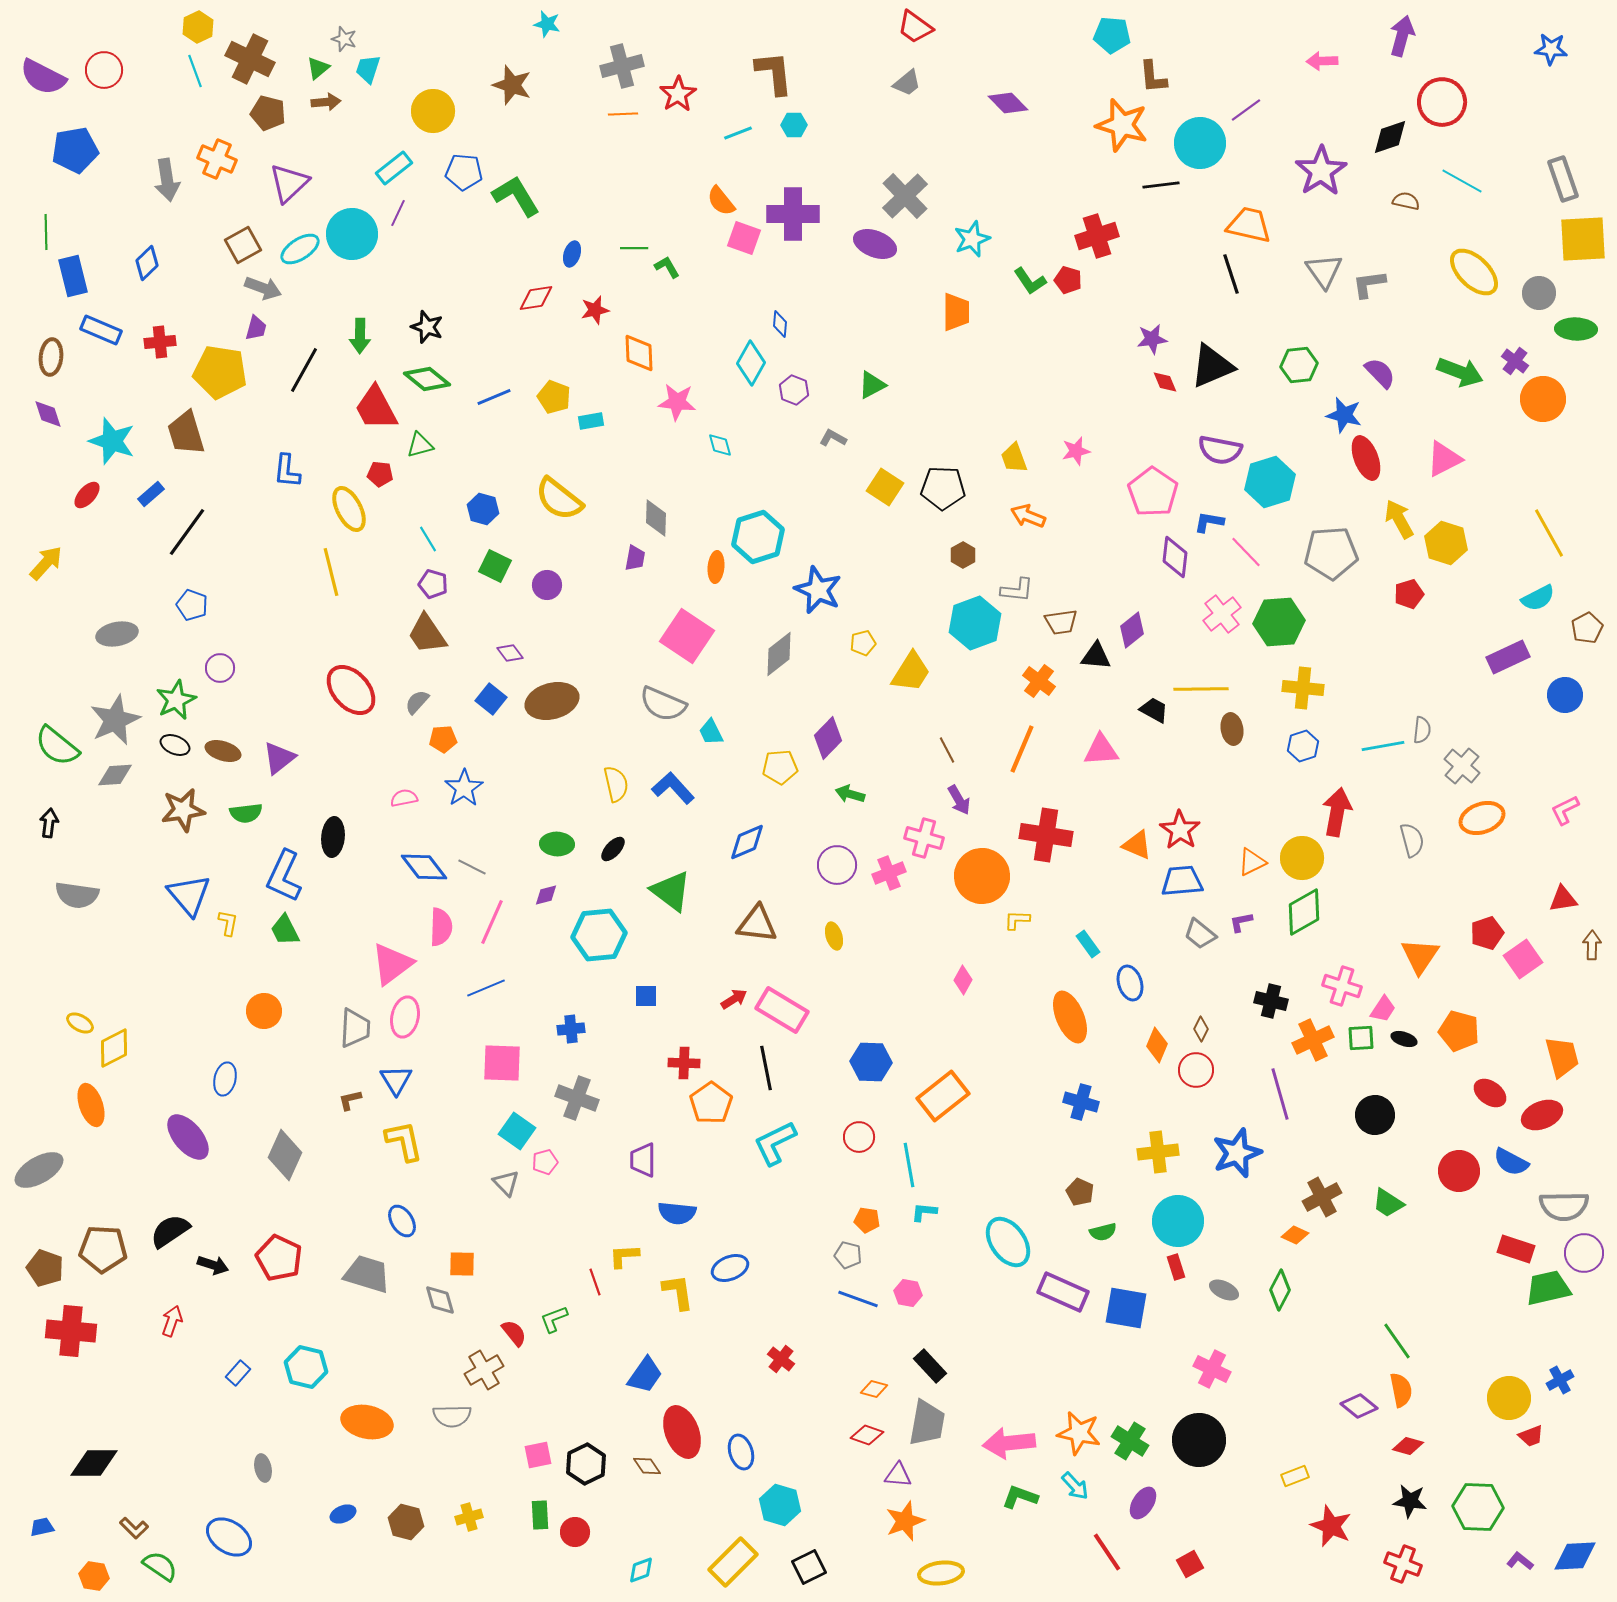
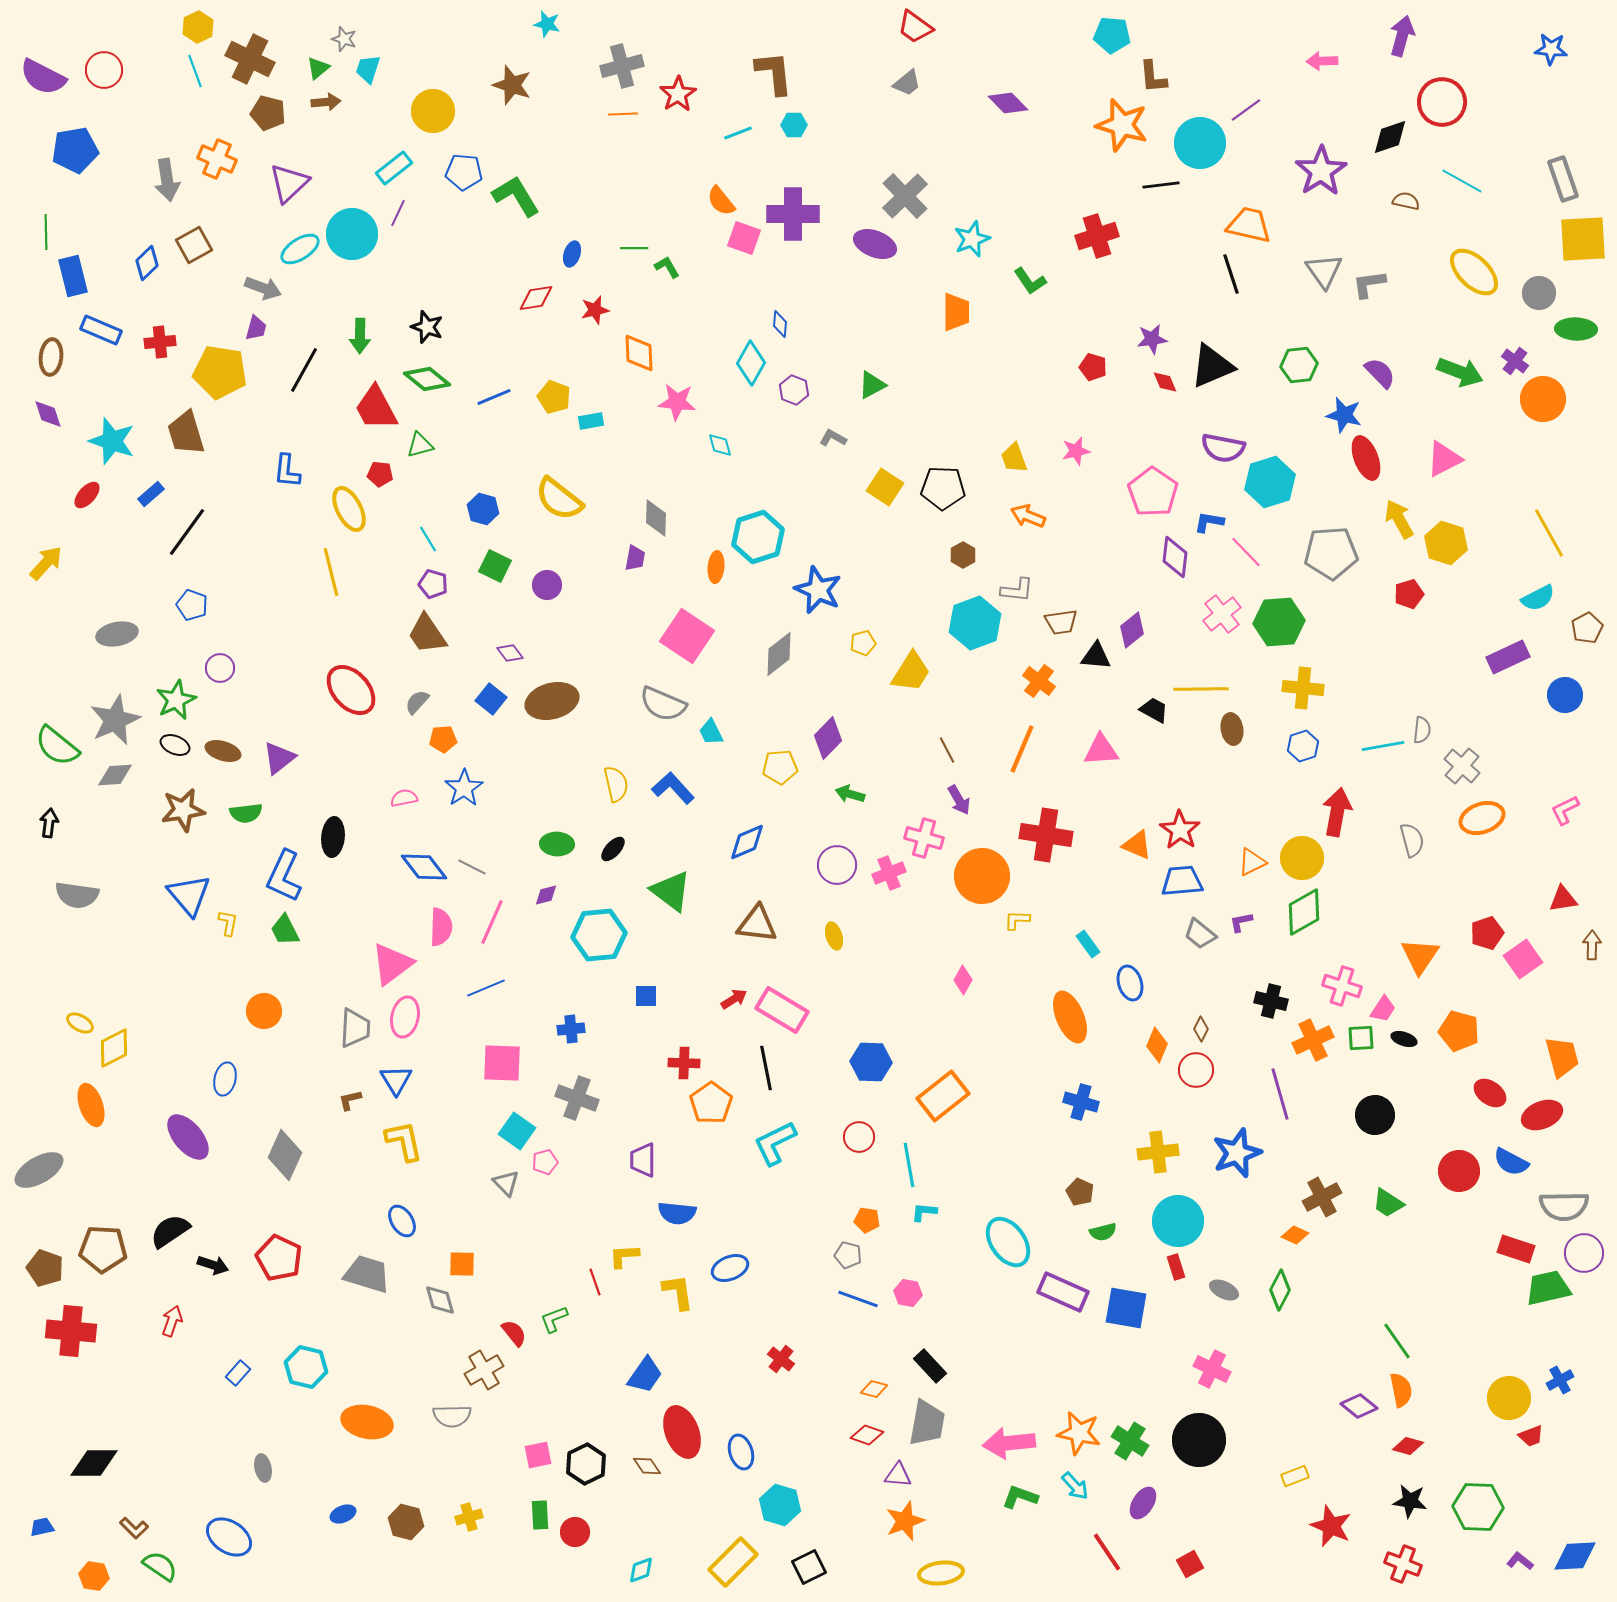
brown square at (243, 245): moved 49 px left
red pentagon at (1068, 280): moved 25 px right, 87 px down
purple semicircle at (1220, 450): moved 3 px right, 2 px up
